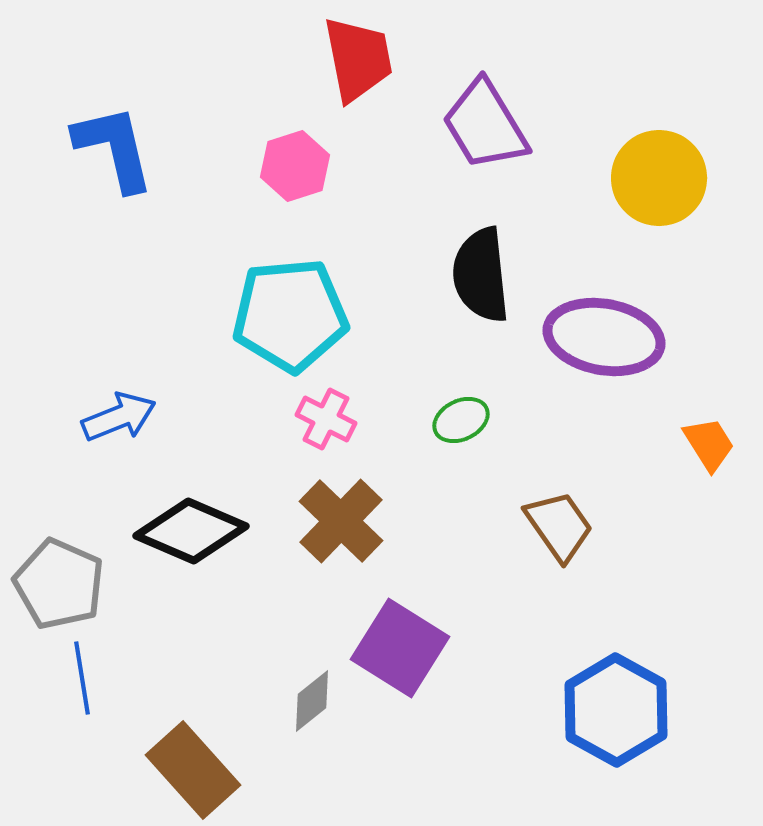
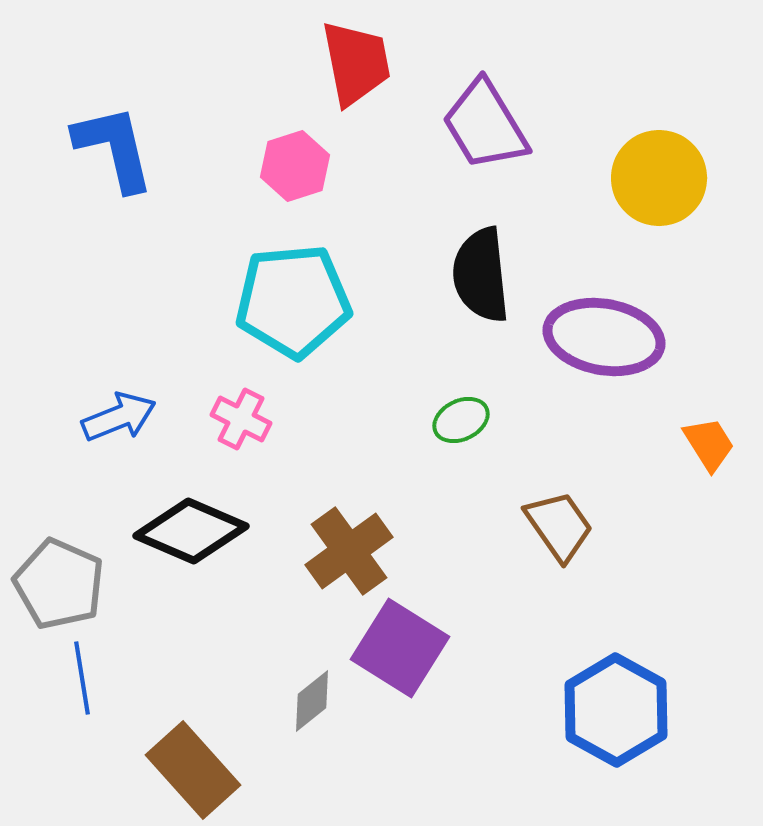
red trapezoid: moved 2 px left, 4 px down
cyan pentagon: moved 3 px right, 14 px up
pink cross: moved 85 px left
brown cross: moved 8 px right, 30 px down; rotated 10 degrees clockwise
